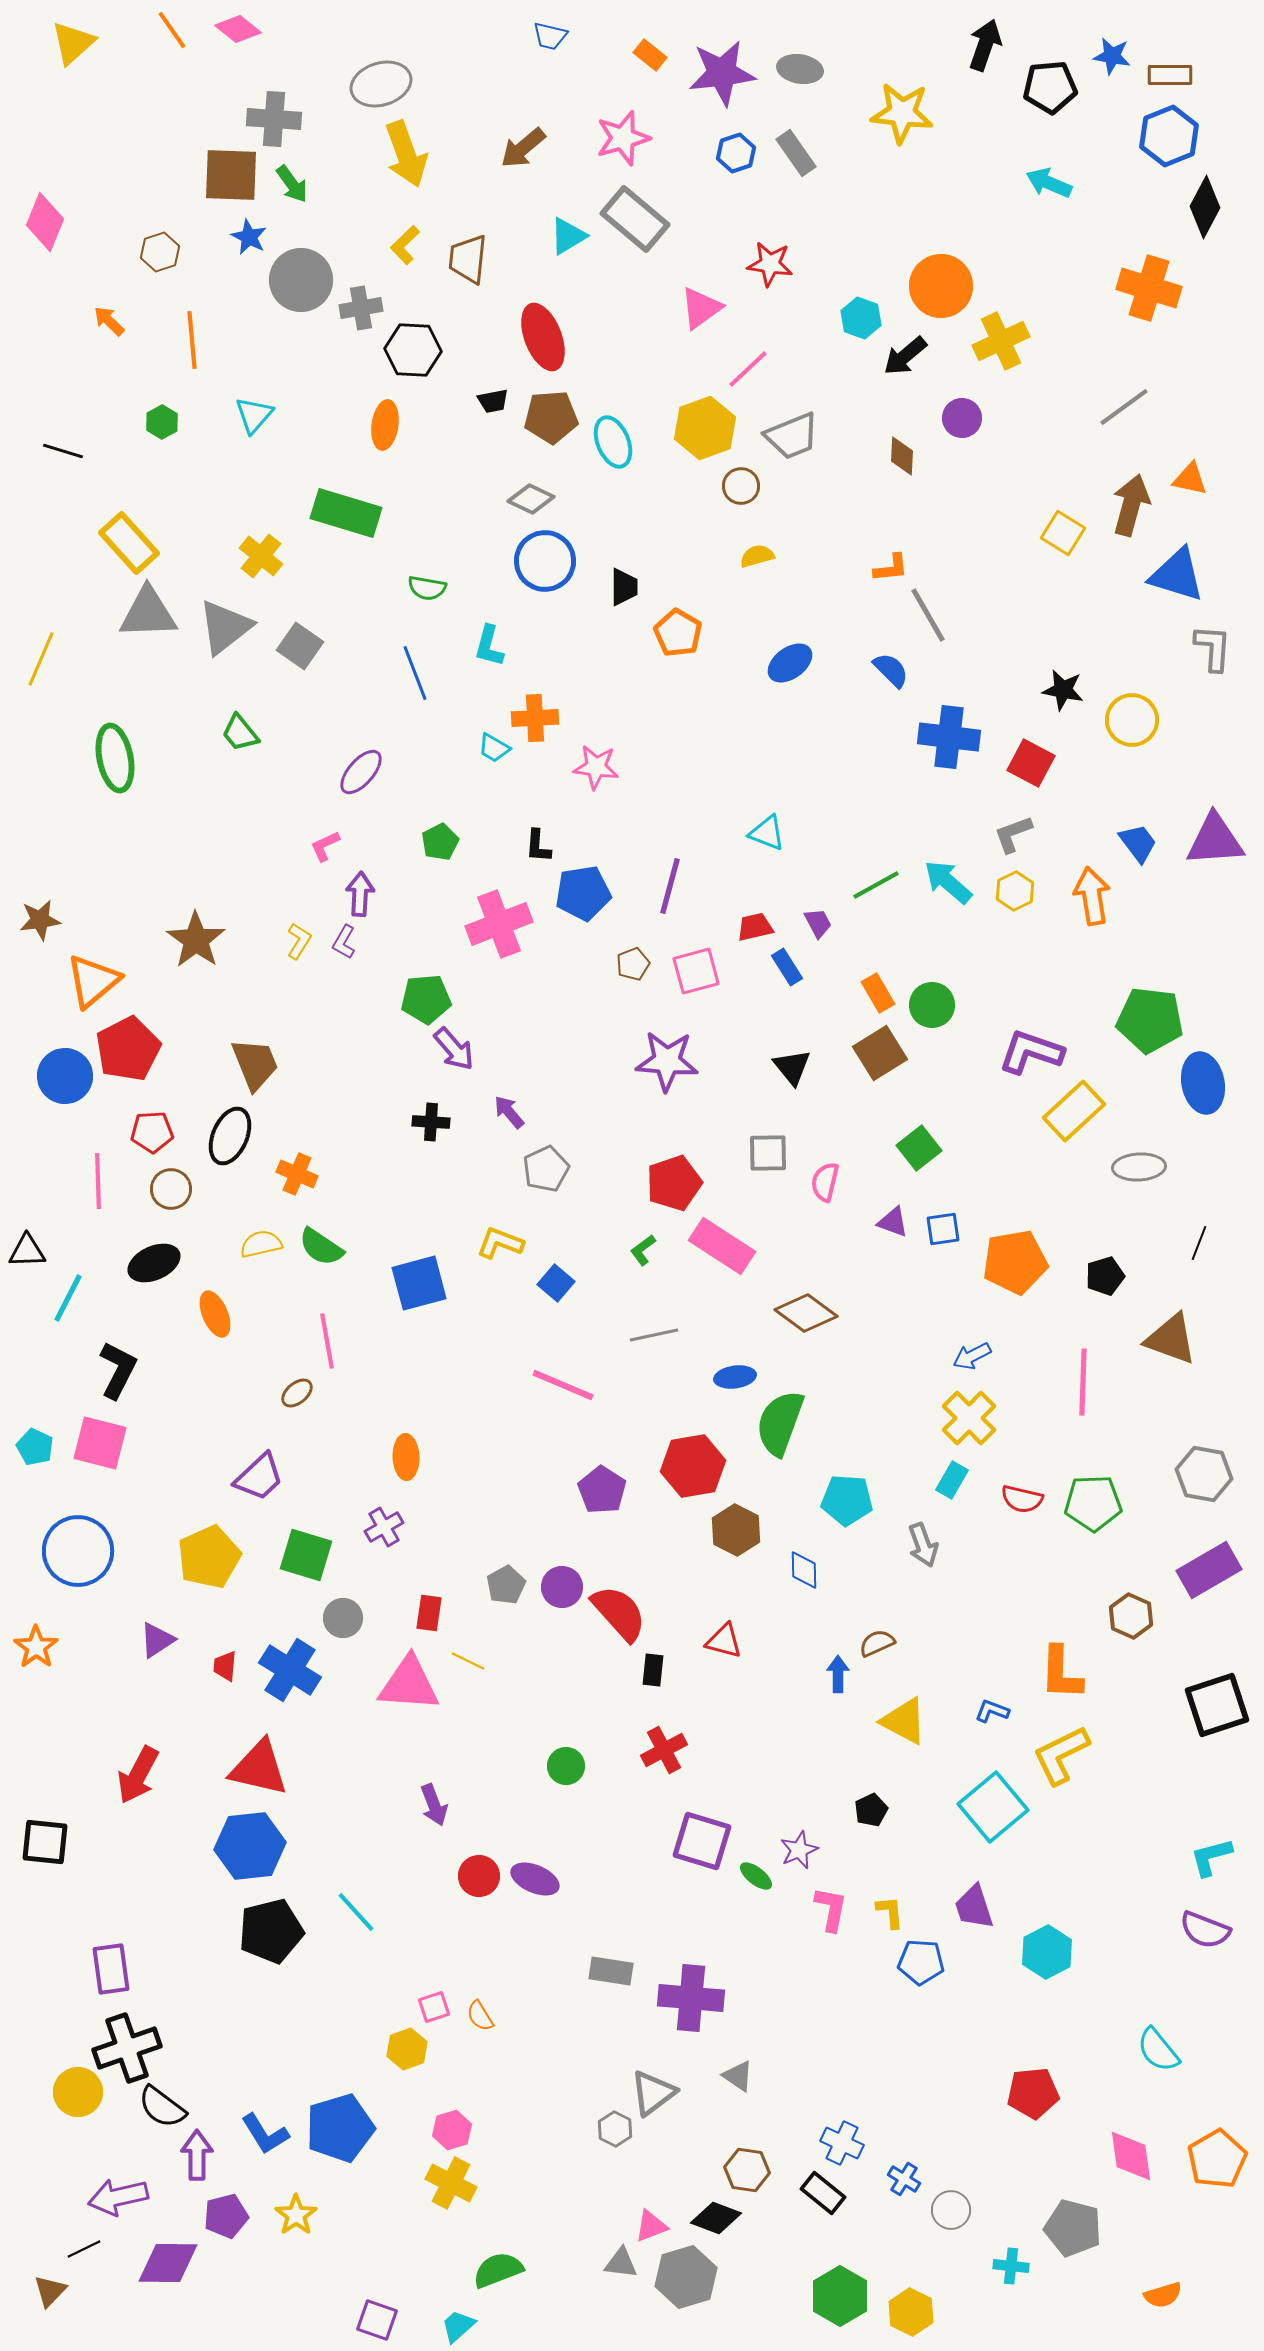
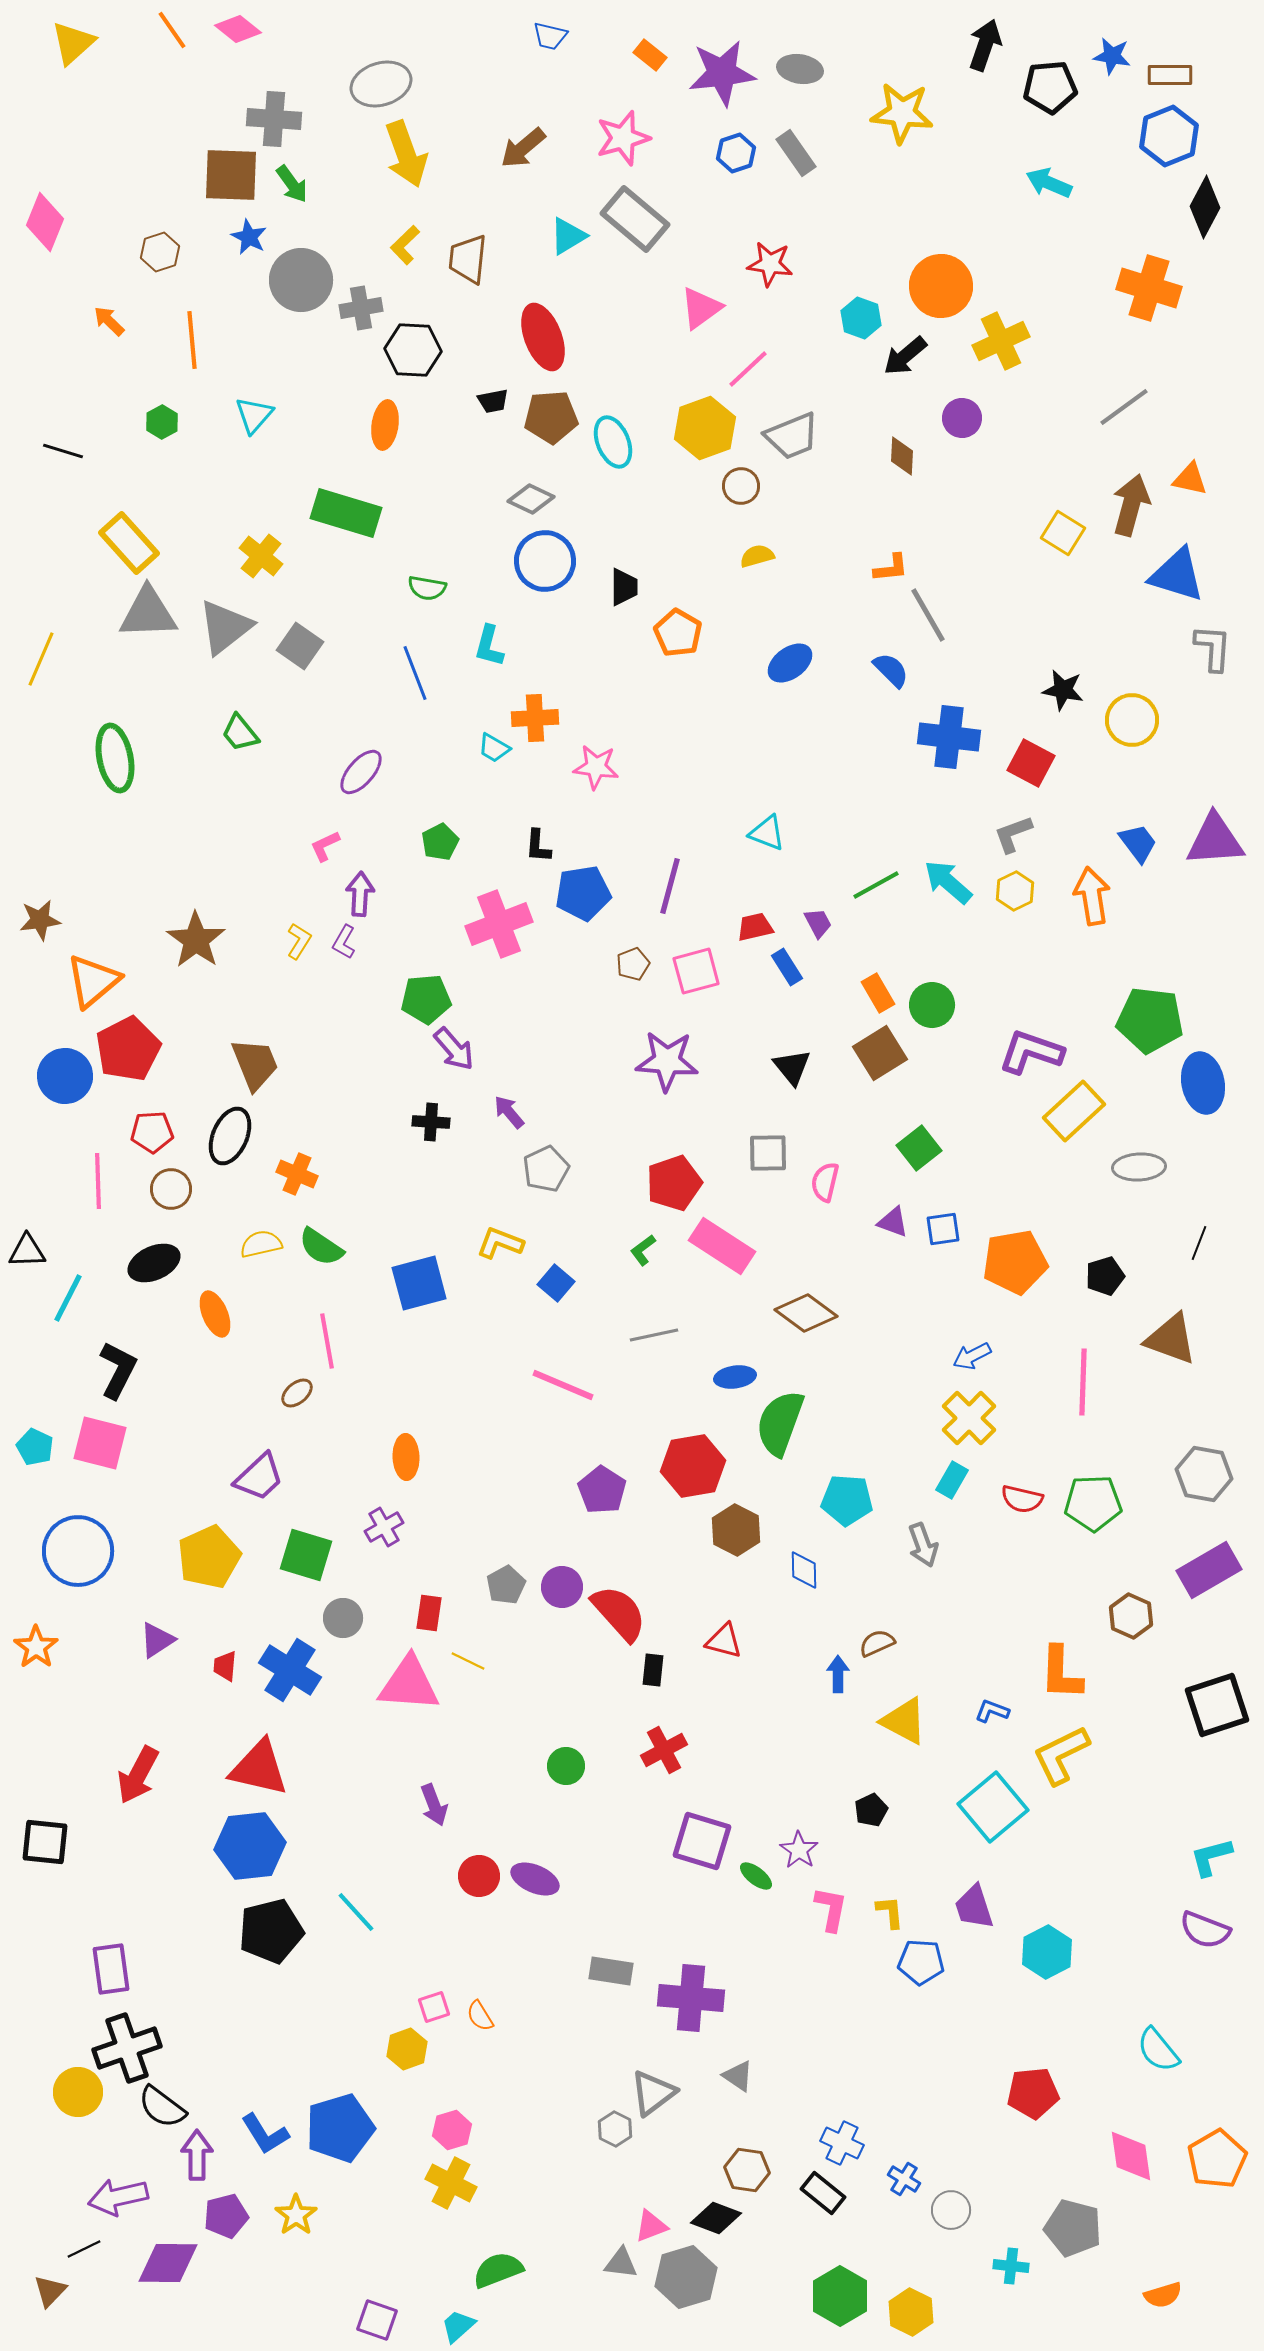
purple star at (799, 1850): rotated 15 degrees counterclockwise
